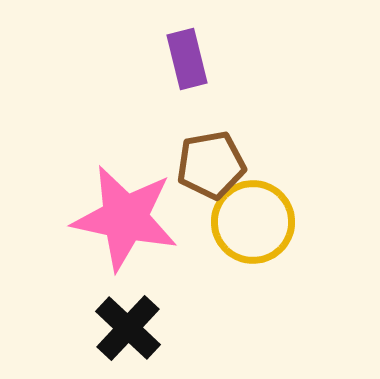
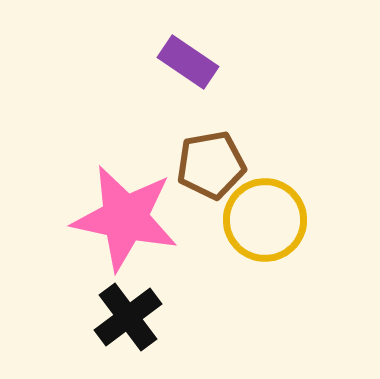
purple rectangle: moved 1 px right, 3 px down; rotated 42 degrees counterclockwise
yellow circle: moved 12 px right, 2 px up
black cross: moved 11 px up; rotated 10 degrees clockwise
